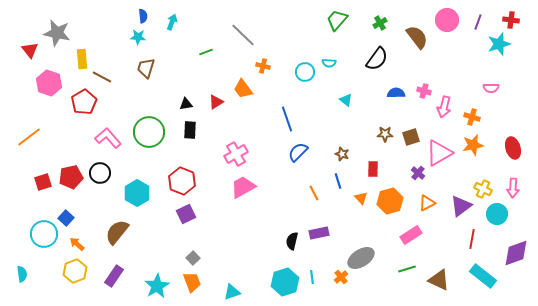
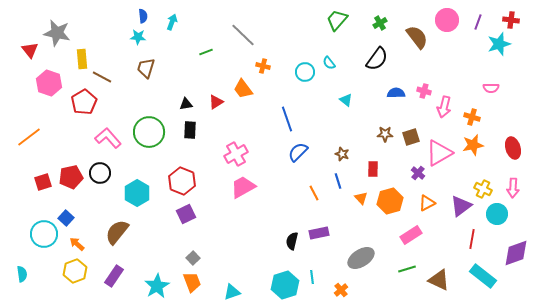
cyan semicircle at (329, 63): rotated 48 degrees clockwise
orange cross at (341, 277): moved 13 px down
cyan hexagon at (285, 282): moved 3 px down
